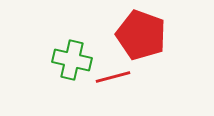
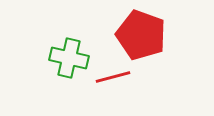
green cross: moved 3 px left, 2 px up
